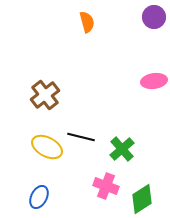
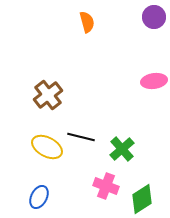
brown cross: moved 3 px right
